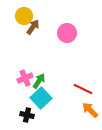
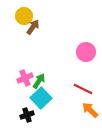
pink circle: moved 19 px right, 19 px down
black cross: rotated 32 degrees counterclockwise
